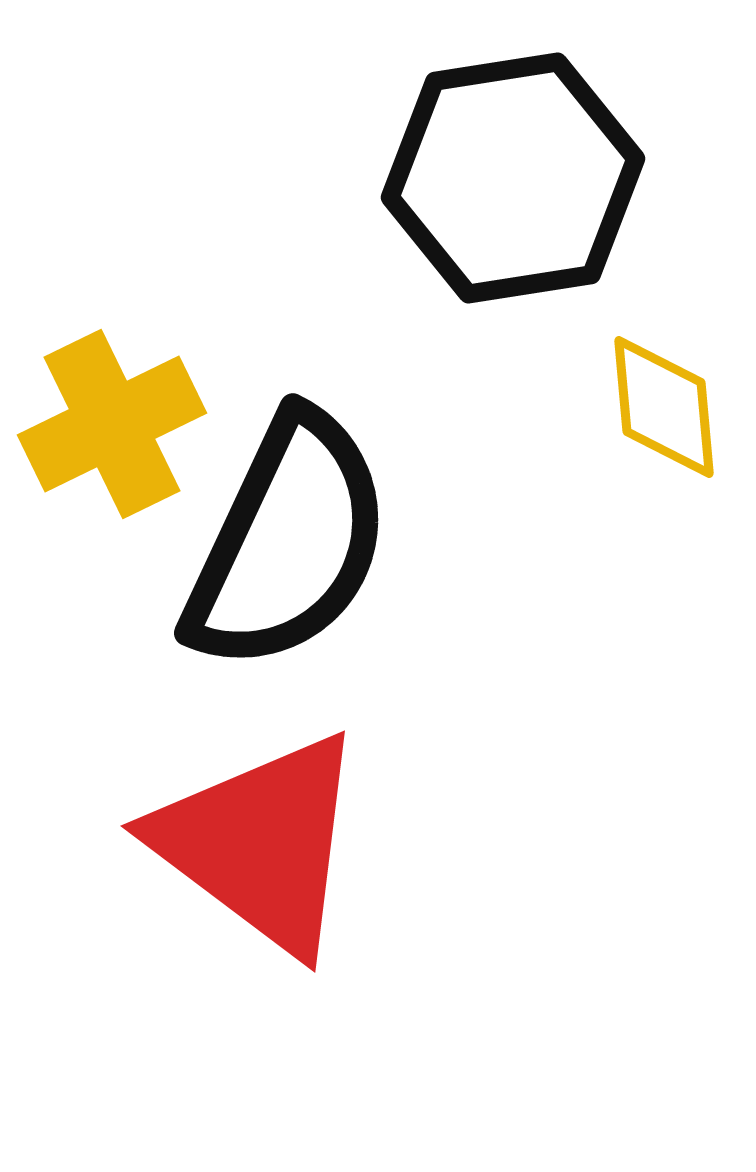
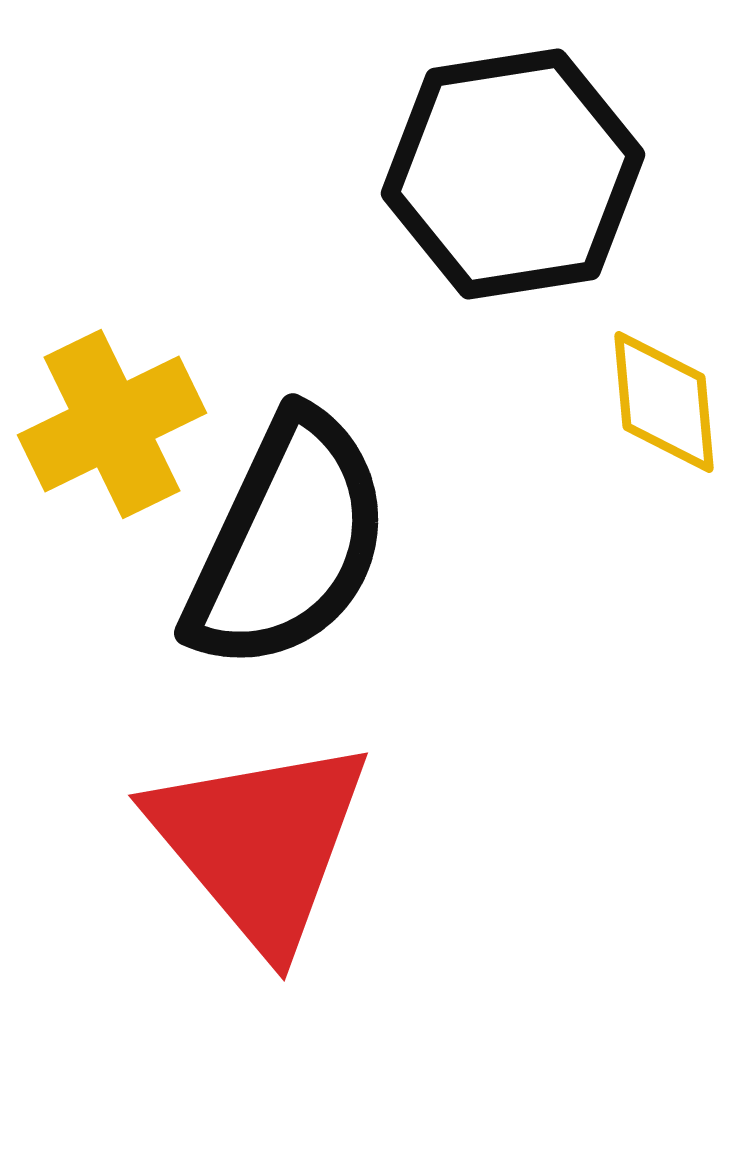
black hexagon: moved 4 px up
yellow diamond: moved 5 px up
red triangle: rotated 13 degrees clockwise
